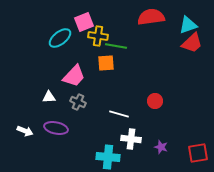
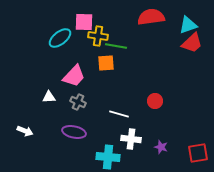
pink square: rotated 24 degrees clockwise
purple ellipse: moved 18 px right, 4 px down
